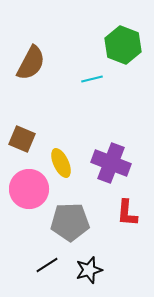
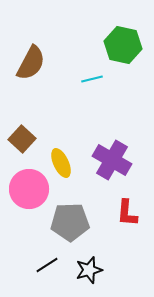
green hexagon: rotated 9 degrees counterclockwise
brown square: rotated 20 degrees clockwise
purple cross: moved 1 px right, 3 px up; rotated 9 degrees clockwise
